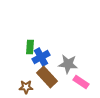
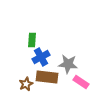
green rectangle: moved 2 px right, 7 px up
brown rectangle: rotated 40 degrees counterclockwise
brown star: moved 3 px up; rotated 24 degrees counterclockwise
